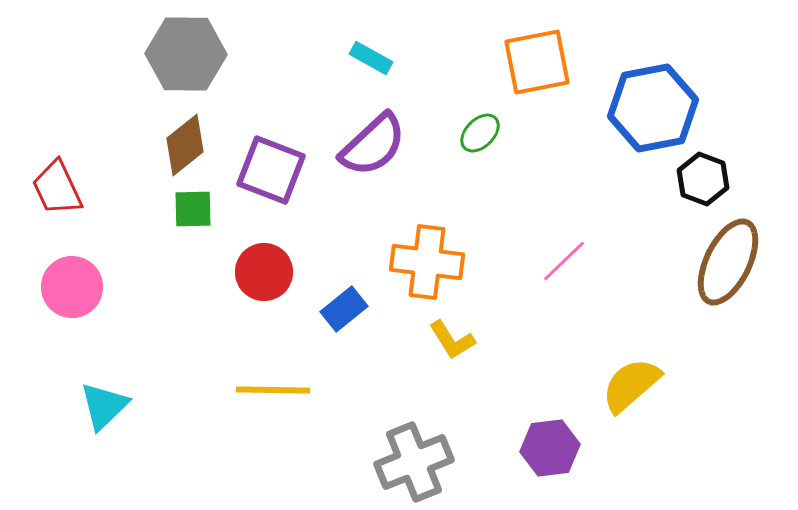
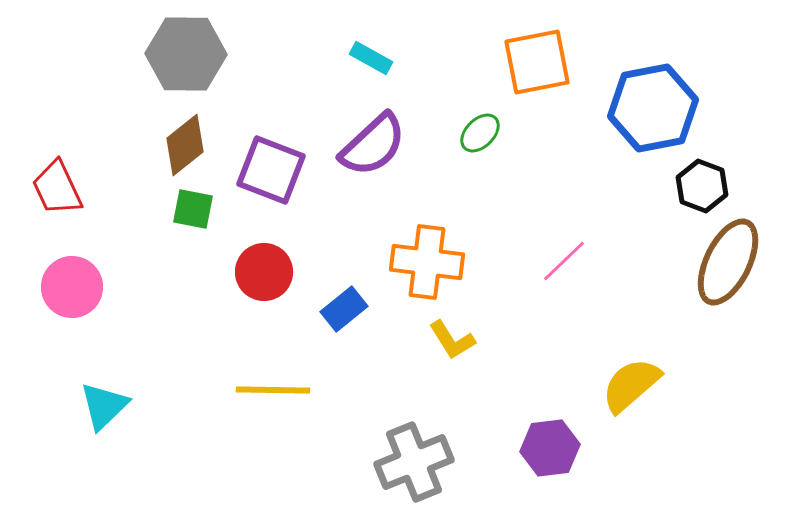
black hexagon: moved 1 px left, 7 px down
green square: rotated 12 degrees clockwise
